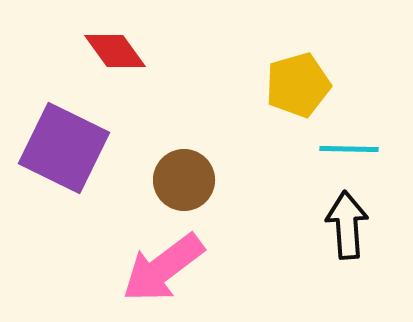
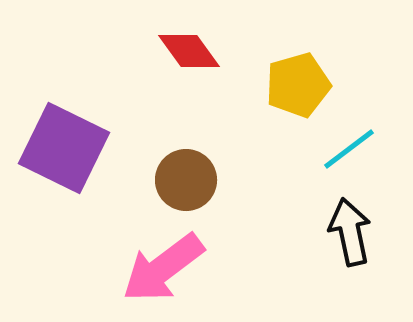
red diamond: moved 74 px right
cyan line: rotated 38 degrees counterclockwise
brown circle: moved 2 px right
black arrow: moved 3 px right, 7 px down; rotated 8 degrees counterclockwise
